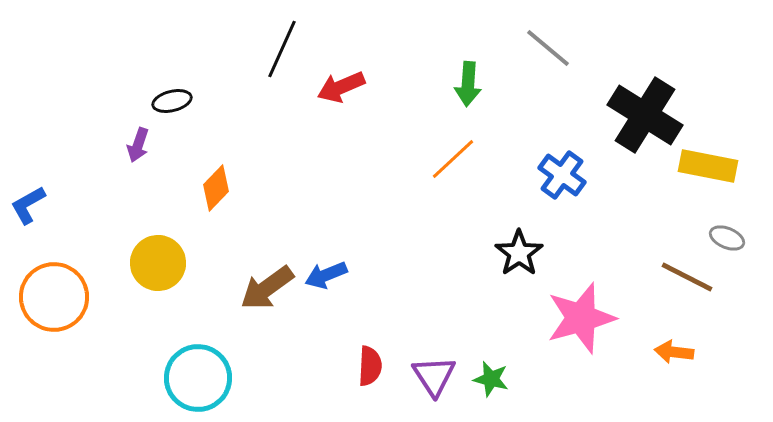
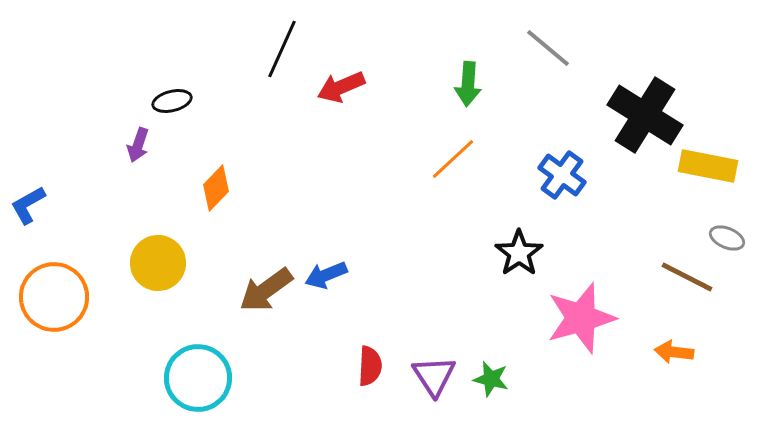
brown arrow: moved 1 px left, 2 px down
